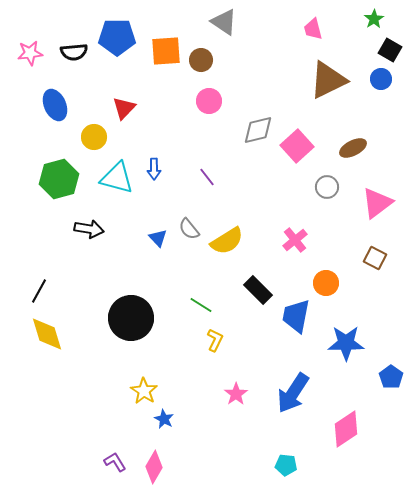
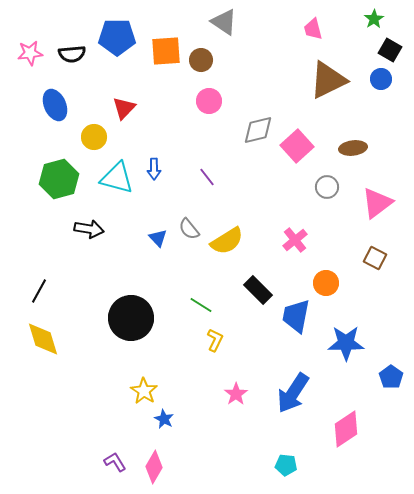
black semicircle at (74, 52): moved 2 px left, 2 px down
brown ellipse at (353, 148): rotated 20 degrees clockwise
yellow diamond at (47, 334): moved 4 px left, 5 px down
